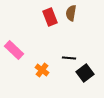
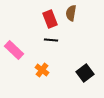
red rectangle: moved 2 px down
black line: moved 18 px left, 18 px up
